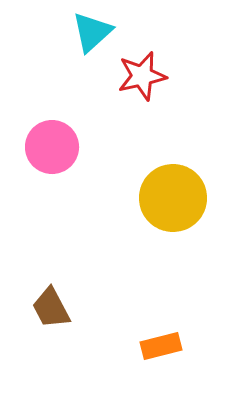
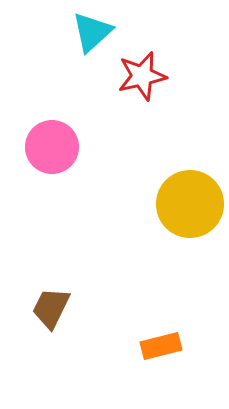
yellow circle: moved 17 px right, 6 px down
brown trapezoid: rotated 54 degrees clockwise
